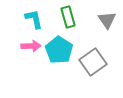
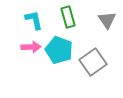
cyan L-shape: moved 1 px down
pink arrow: moved 1 px down
cyan pentagon: rotated 12 degrees counterclockwise
